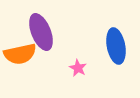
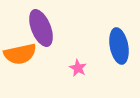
purple ellipse: moved 4 px up
blue ellipse: moved 3 px right
